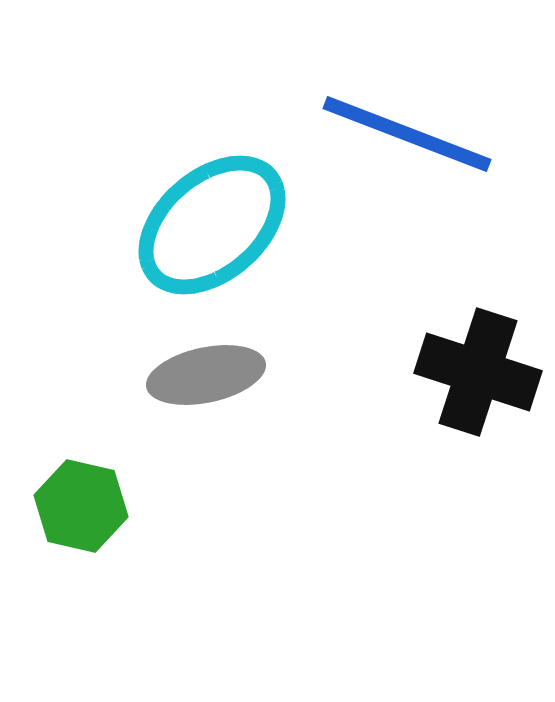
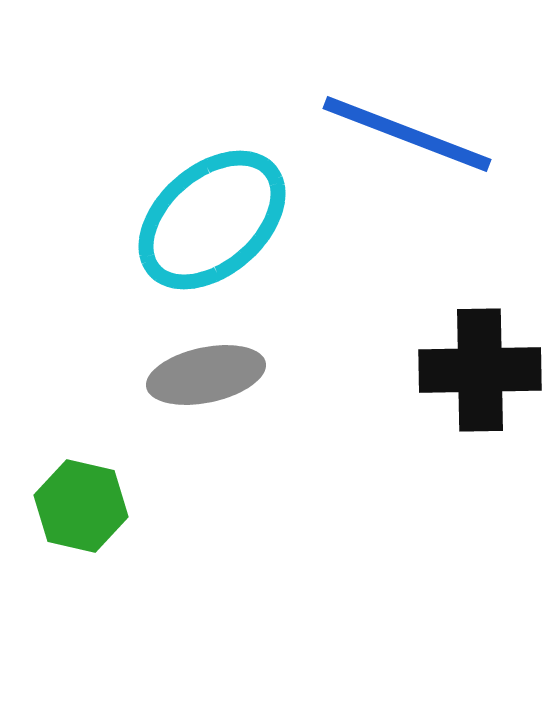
cyan ellipse: moved 5 px up
black cross: moved 2 px right, 2 px up; rotated 19 degrees counterclockwise
